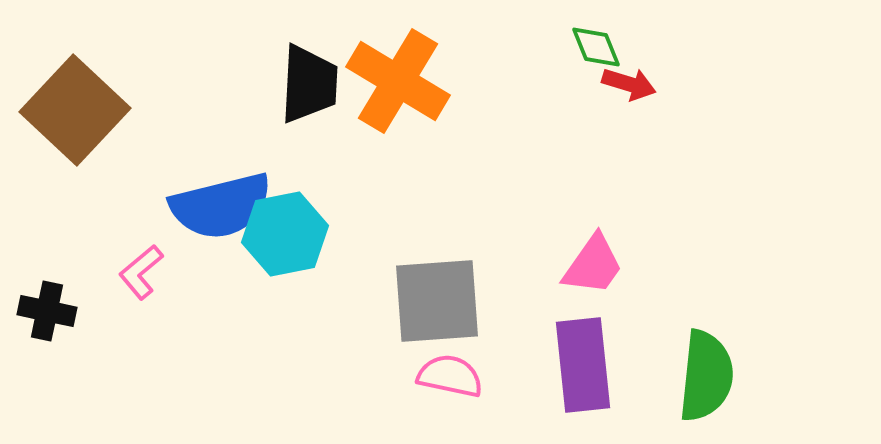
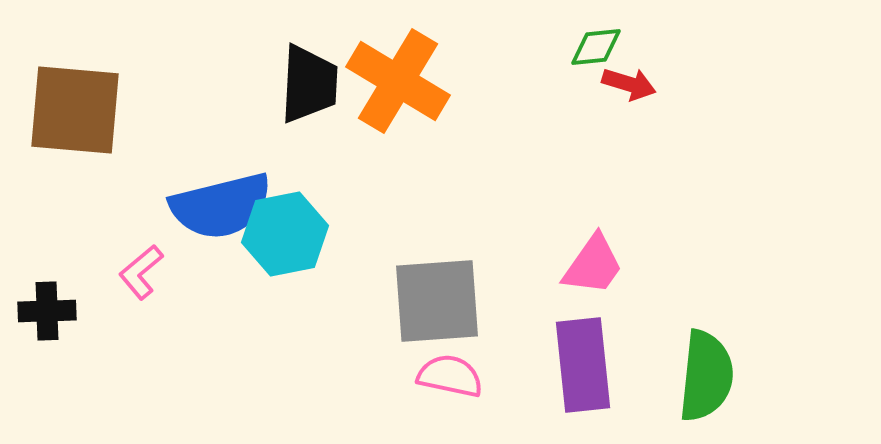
green diamond: rotated 74 degrees counterclockwise
brown square: rotated 38 degrees counterclockwise
black cross: rotated 14 degrees counterclockwise
